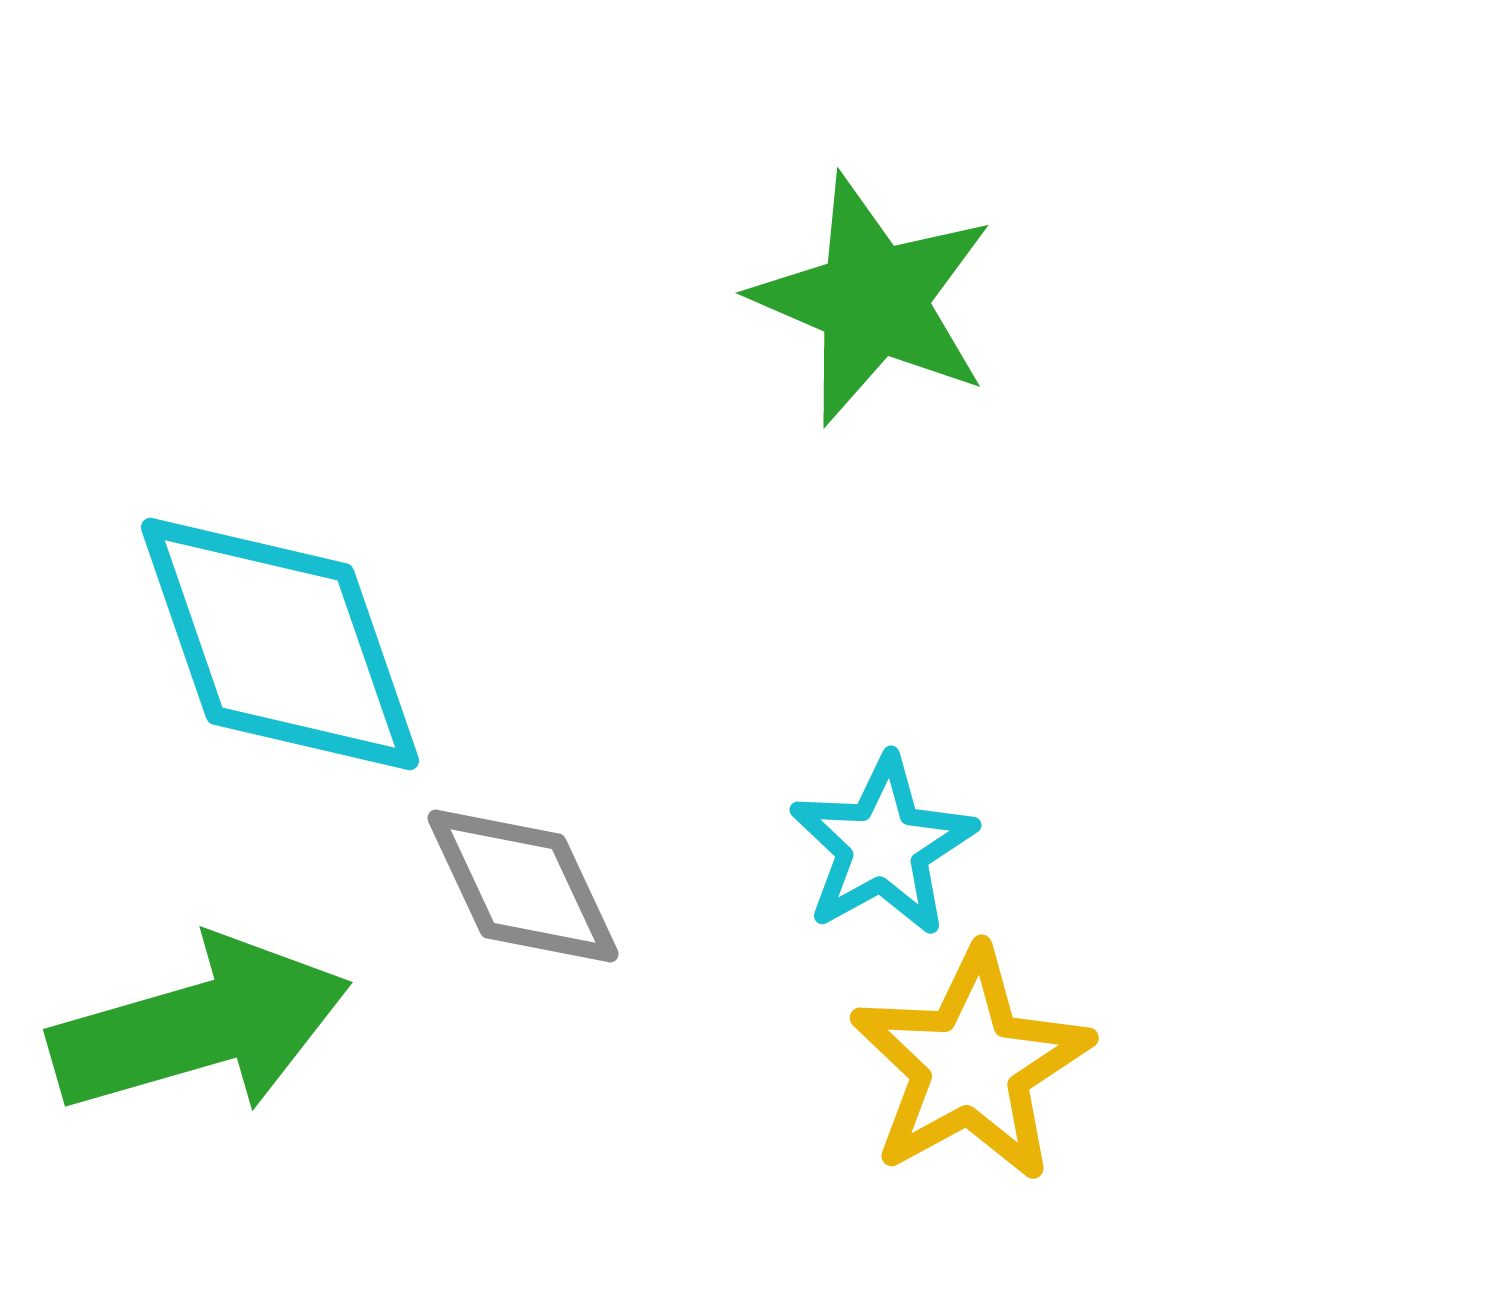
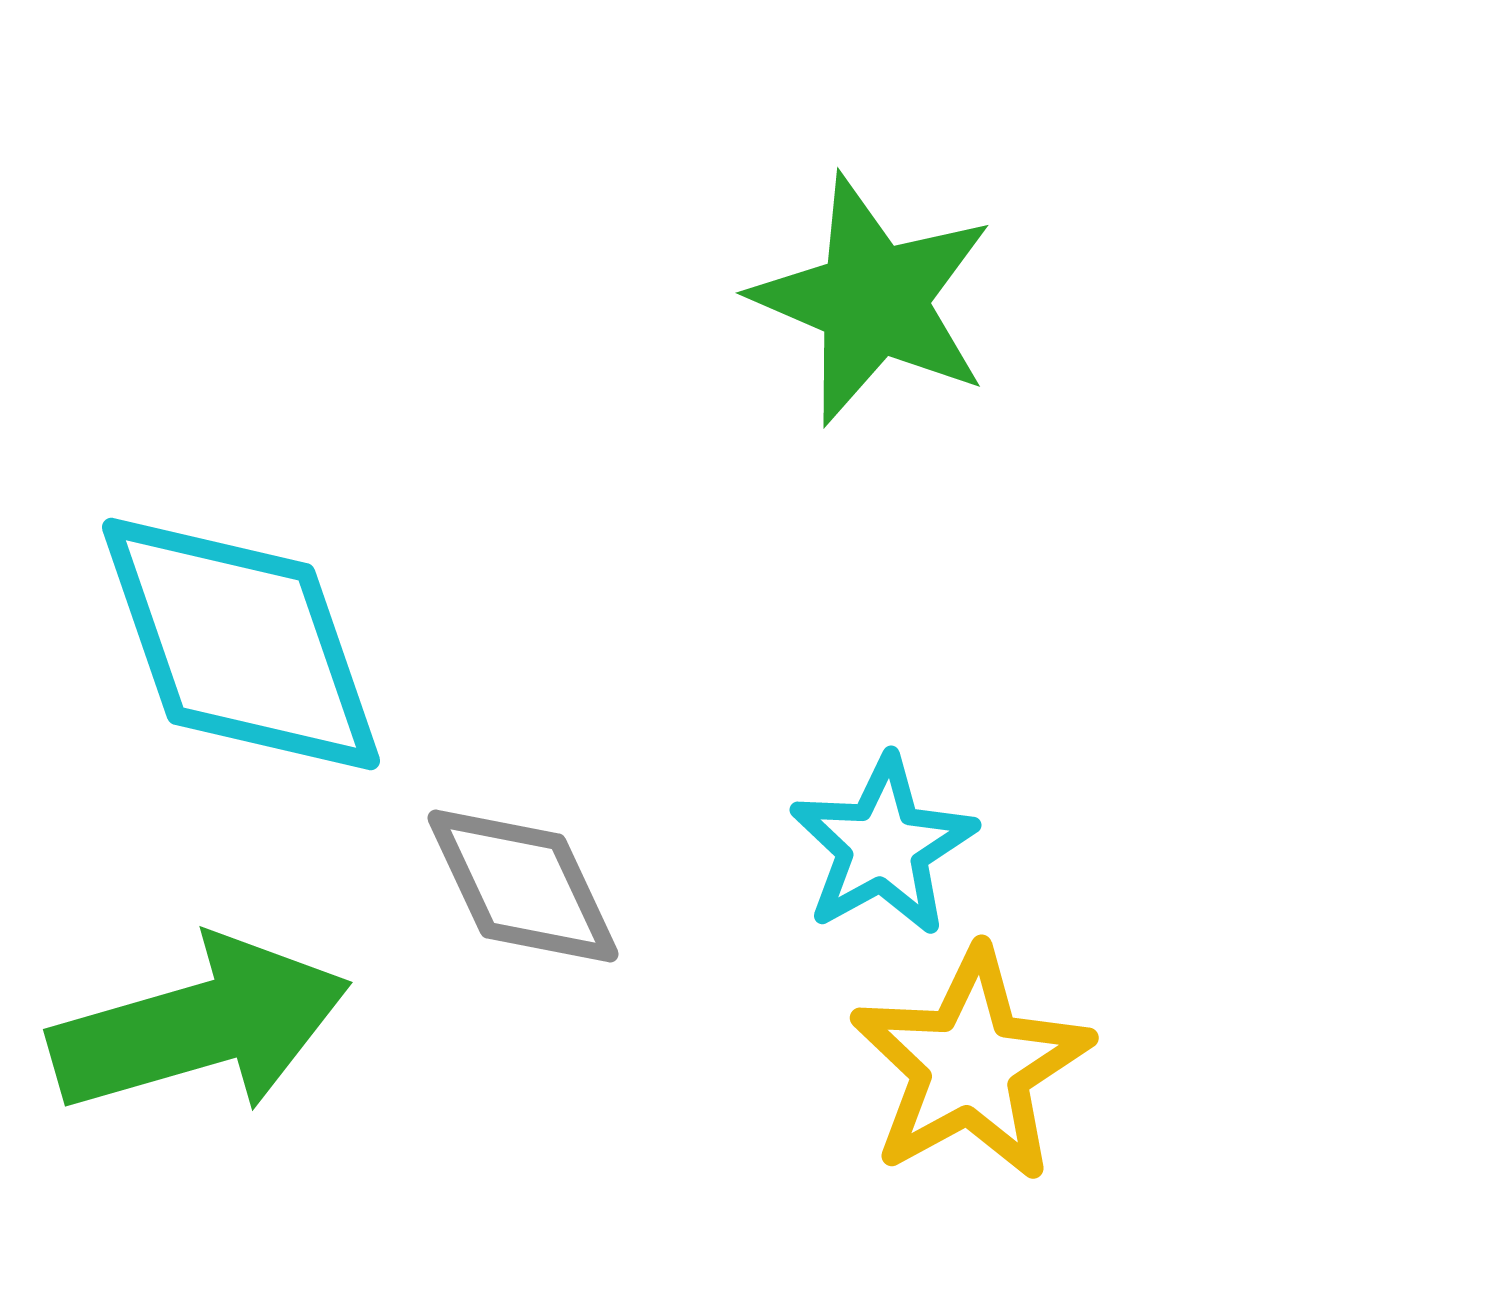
cyan diamond: moved 39 px left
